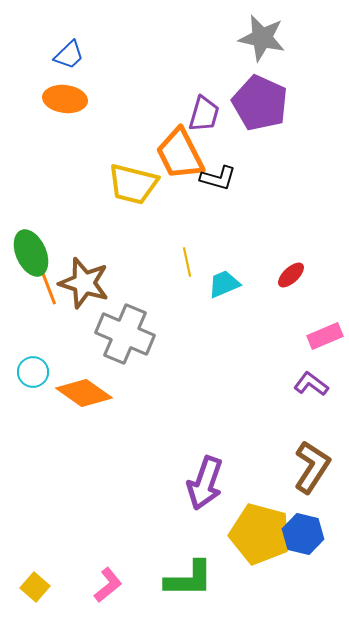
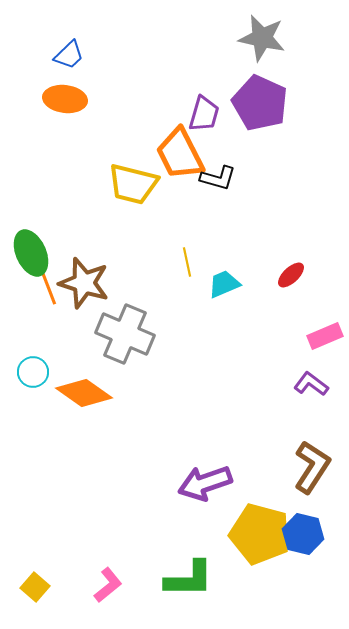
purple arrow: rotated 52 degrees clockwise
